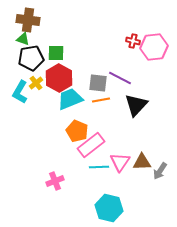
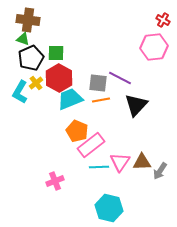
red cross: moved 30 px right, 21 px up; rotated 16 degrees clockwise
black pentagon: rotated 15 degrees counterclockwise
